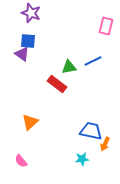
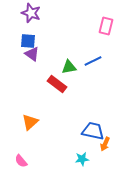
purple triangle: moved 10 px right
blue trapezoid: moved 2 px right
